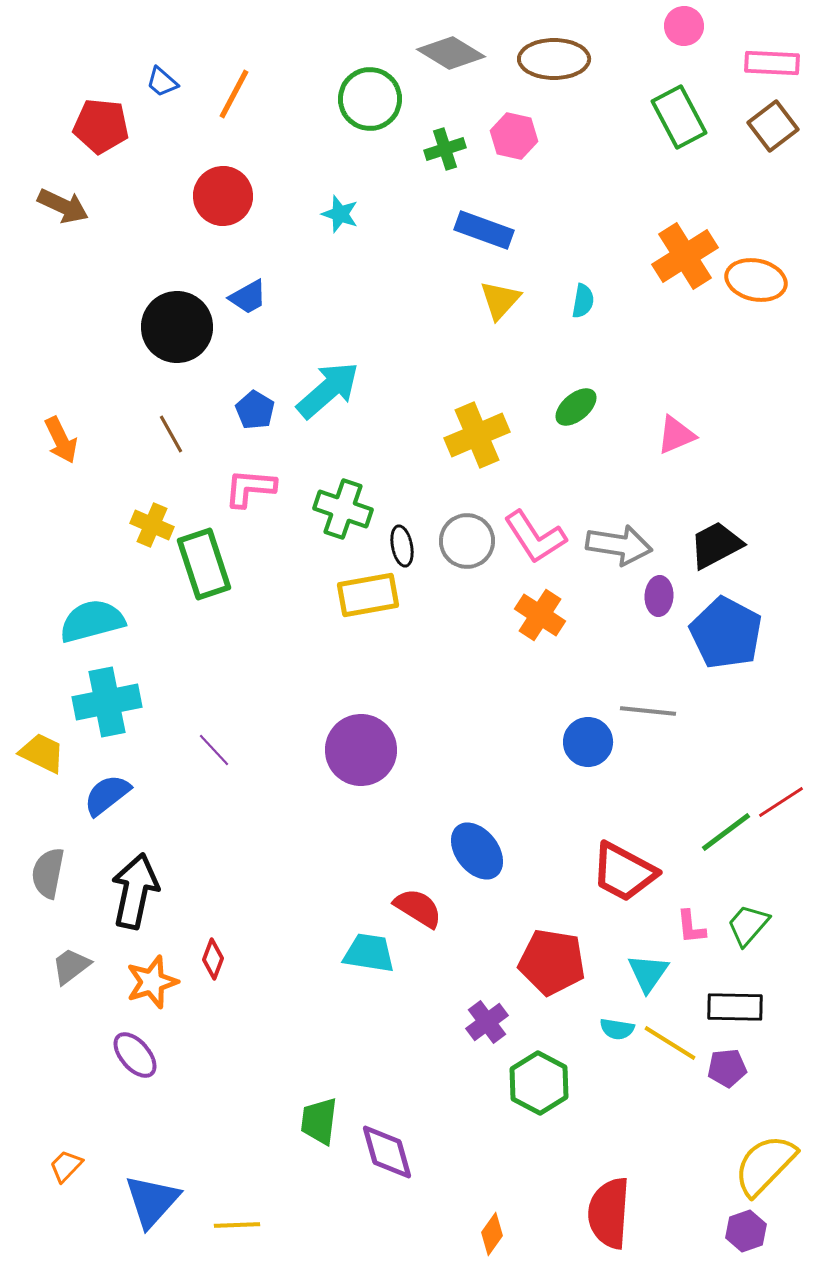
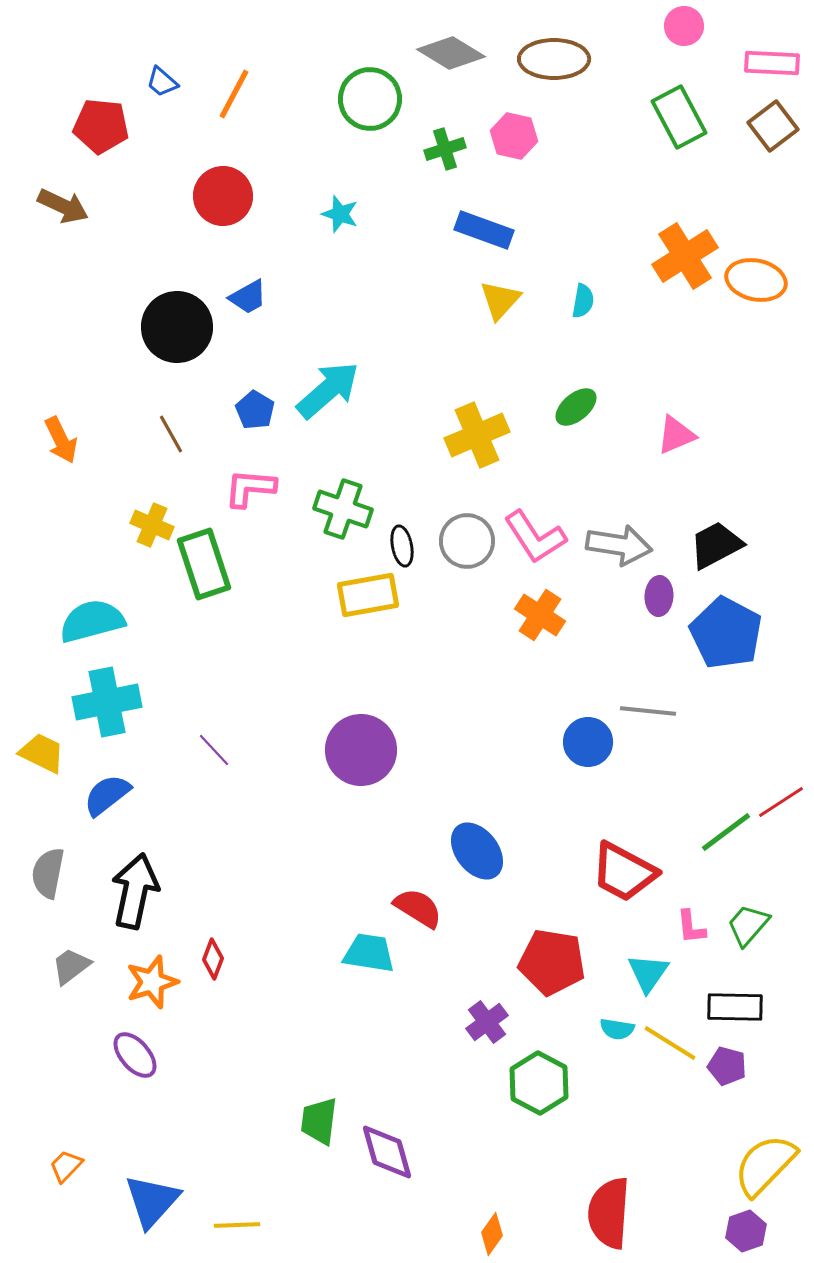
purple pentagon at (727, 1068): moved 2 px up; rotated 21 degrees clockwise
